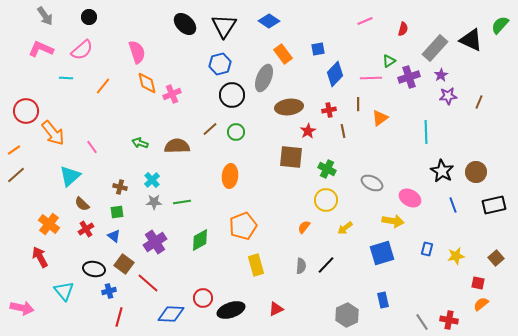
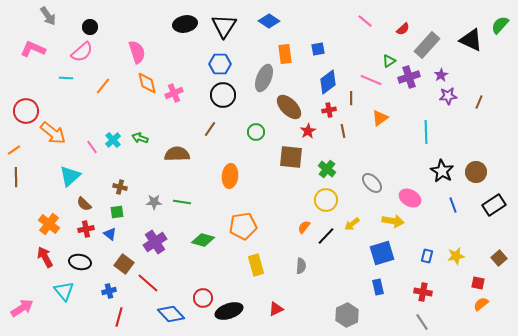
gray arrow at (45, 16): moved 3 px right
black circle at (89, 17): moved 1 px right, 10 px down
pink line at (365, 21): rotated 63 degrees clockwise
black ellipse at (185, 24): rotated 55 degrees counterclockwise
red semicircle at (403, 29): rotated 32 degrees clockwise
gray rectangle at (435, 48): moved 8 px left, 3 px up
pink L-shape at (41, 49): moved 8 px left
pink semicircle at (82, 50): moved 2 px down
orange rectangle at (283, 54): moved 2 px right; rotated 30 degrees clockwise
blue hexagon at (220, 64): rotated 15 degrees clockwise
blue diamond at (335, 74): moved 7 px left, 8 px down; rotated 10 degrees clockwise
pink line at (371, 78): moved 2 px down; rotated 25 degrees clockwise
pink cross at (172, 94): moved 2 px right, 1 px up
black circle at (232, 95): moved 9 px left
brown line at (358, 104): moved 7 px left, 6 px up
brown ellipse at (289, 107): rotated 52 degrees clockwise
brown line at (210, 129): rotated 14 degrees counterclockwise
green circle at (236, 132): moved 20 px right
orange arrow at (53, 133): rotated 12 degrees counterclockwise
green arrow at (140, 143): moved 5 px up
brown semicircle at (177, 146): moved 8 px down
green cross at (327, 169): rotated 12 degrees clockwise
brown line at (16, 175): moved 2 px down; rotated 48 degrees counterclockwise
cyan cross at (152, 180): moved 39 px left, 40 px up
gray ellipse at (372, 183): rotated 20 degrees clockwise
green line at (182, 202): rotated 18 degrees clockwise
brown semicircle at (82, 204): moved 2 px right
black rectangle at (494, 205): rotated 20 degrees counterclockwise
orange pentagon at (243, 226): rotated 12 degrees clockwise
yellow arrow at (345, 228): moved 7 px right, 4 px up
red cross at (86, 229): rotated 21 degrees clockwise
blue triangle at (114, 236): moved 4 px left, 2 px up
green diamond at (200, 240): moved 3 px right; rotated 45 degrees clockwise
blue rectangle at (427, 249): moved 7 px down
red arrow at (40, 257): moved 5 px right
brown square at (496, 258): moved 3 px right
black line at (326, 265): moved 29 px up
black ellipse at (94, 269): moved 14 px left, 7 px up
blue rectangle at (383, 300): moved 5 px left, 13 px up
pink arrow at (22, 308): rotated 45 degrees counterclockwise
black ellipse at (231, 310): moved 2 px left, 1 px down
blue diamond at (171, 314): rotated 44 degrees clockwise
red cross at (449, 320): moved 26 px left, 28 px up
